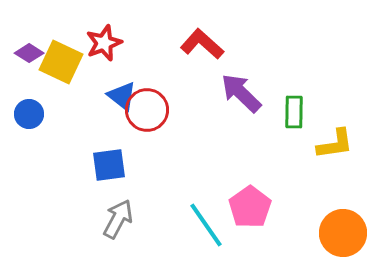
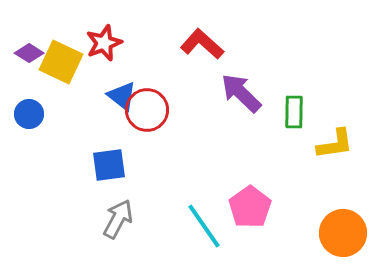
cyan line: moved 2 px left, 1 px down
